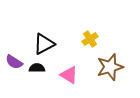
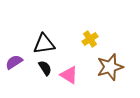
black triangle: rotated 20 degrees clockwise
purple semicircle: rotated 114 degrees clockwise
black semicircle: moved 8 px right; rotated 56 degrees clockwise
